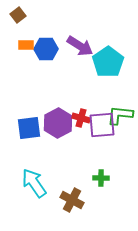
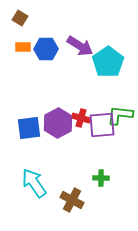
brown square: moved 2 px right, 3 px down; rotated 21 degrees counterclockwise
orange rectangle: moved 3 px left, 2 px down
